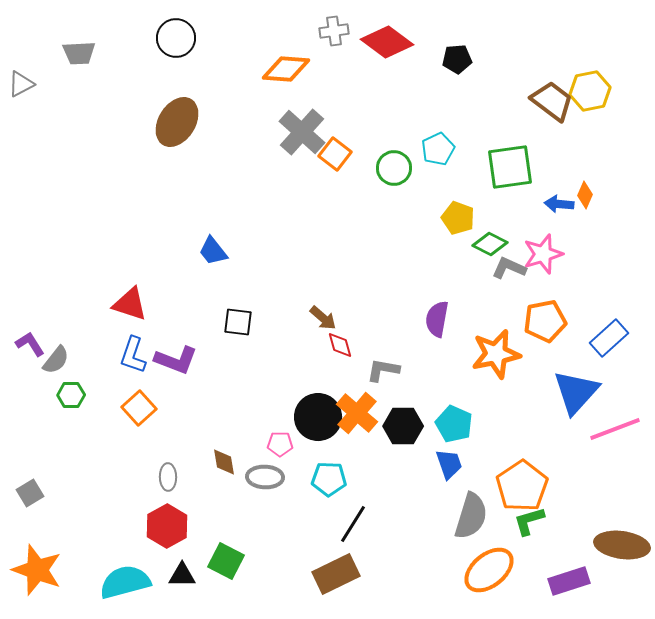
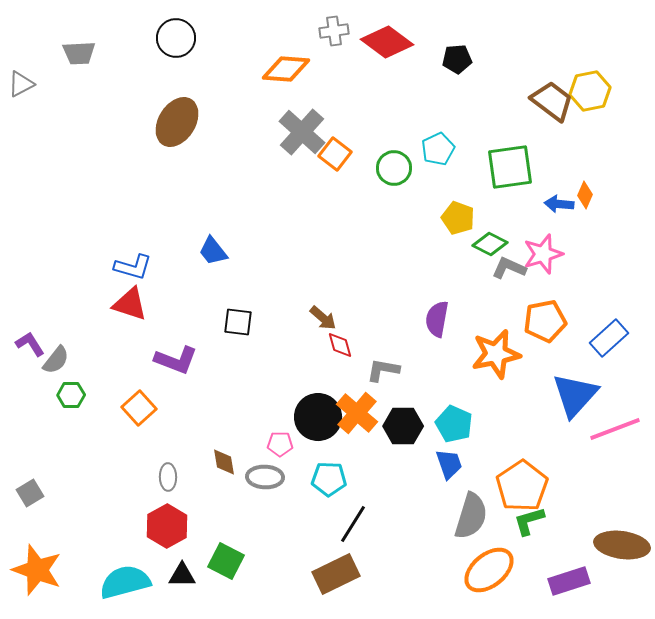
blue L-shape at (133, 355): moved 88 px up; rotated 93 degrees counterclockwise
blue triangle at (576, 392): moved 1 px left, 3 px down
